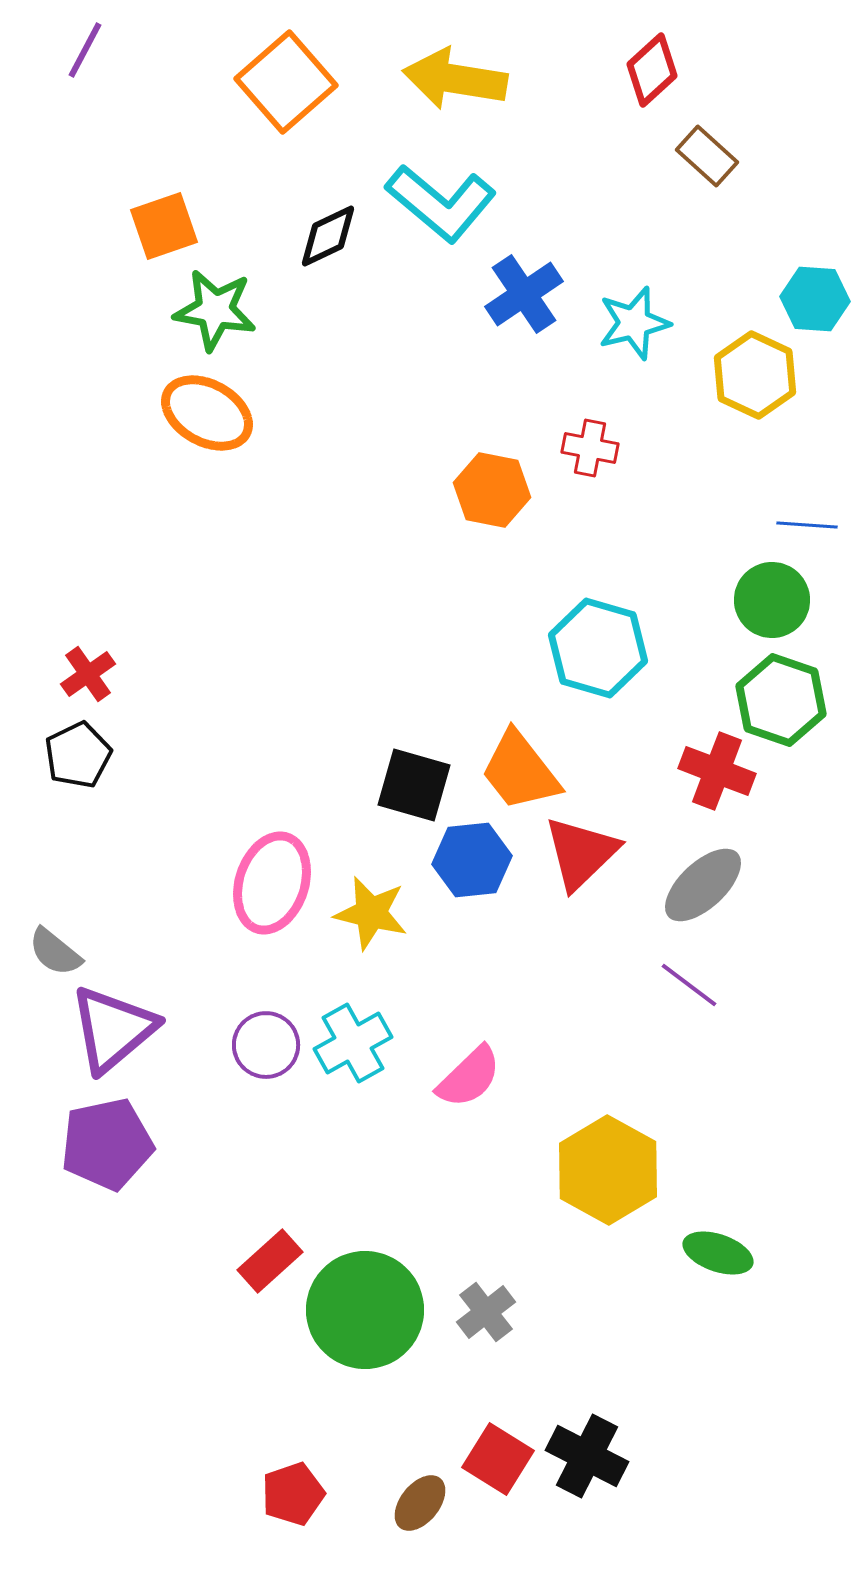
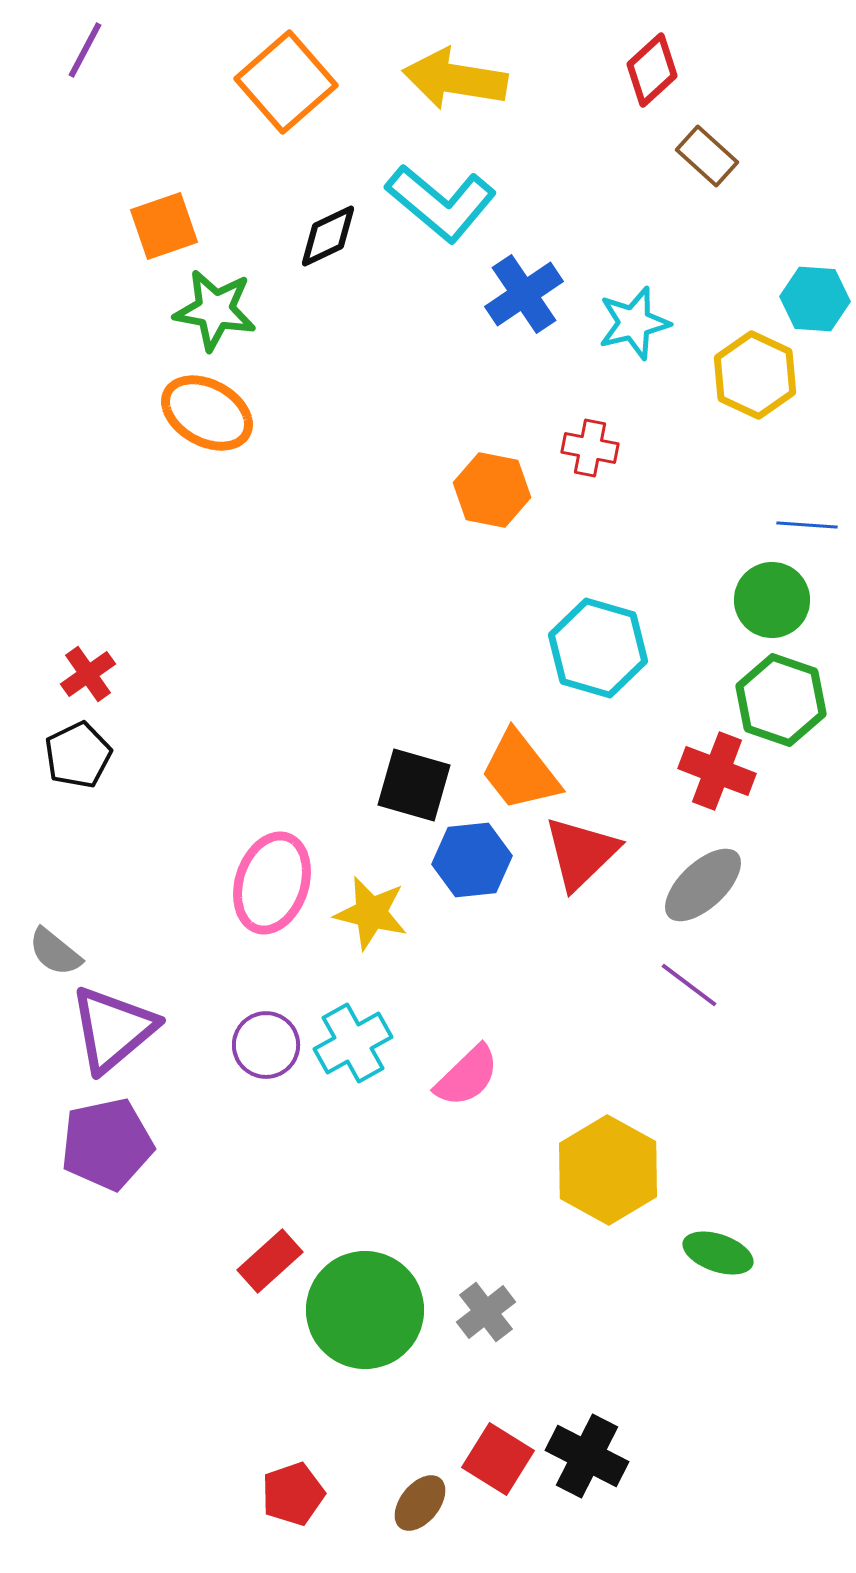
pink semicircle at (469, 1077): moved 2 px left, 1 px up
